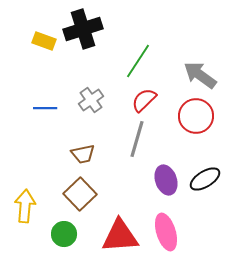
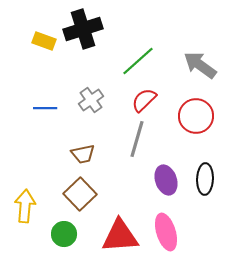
green line: rotated 15 degrees clockwise
gray arrow: moved 10 px up
black ellipse: rotated 56 degrees counterclockwise
